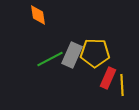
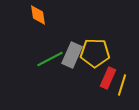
yellow line: rotated 20 degrees clockwise
